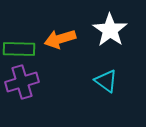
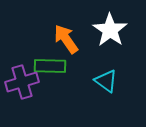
orange arrow: moved 6 px right; rotated 72 degrees clockwise
green rectangle: moved 31 px right, 17 px down
